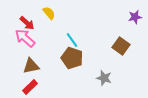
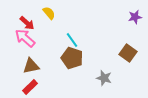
brown square: moved 7 px right, 7 px down
